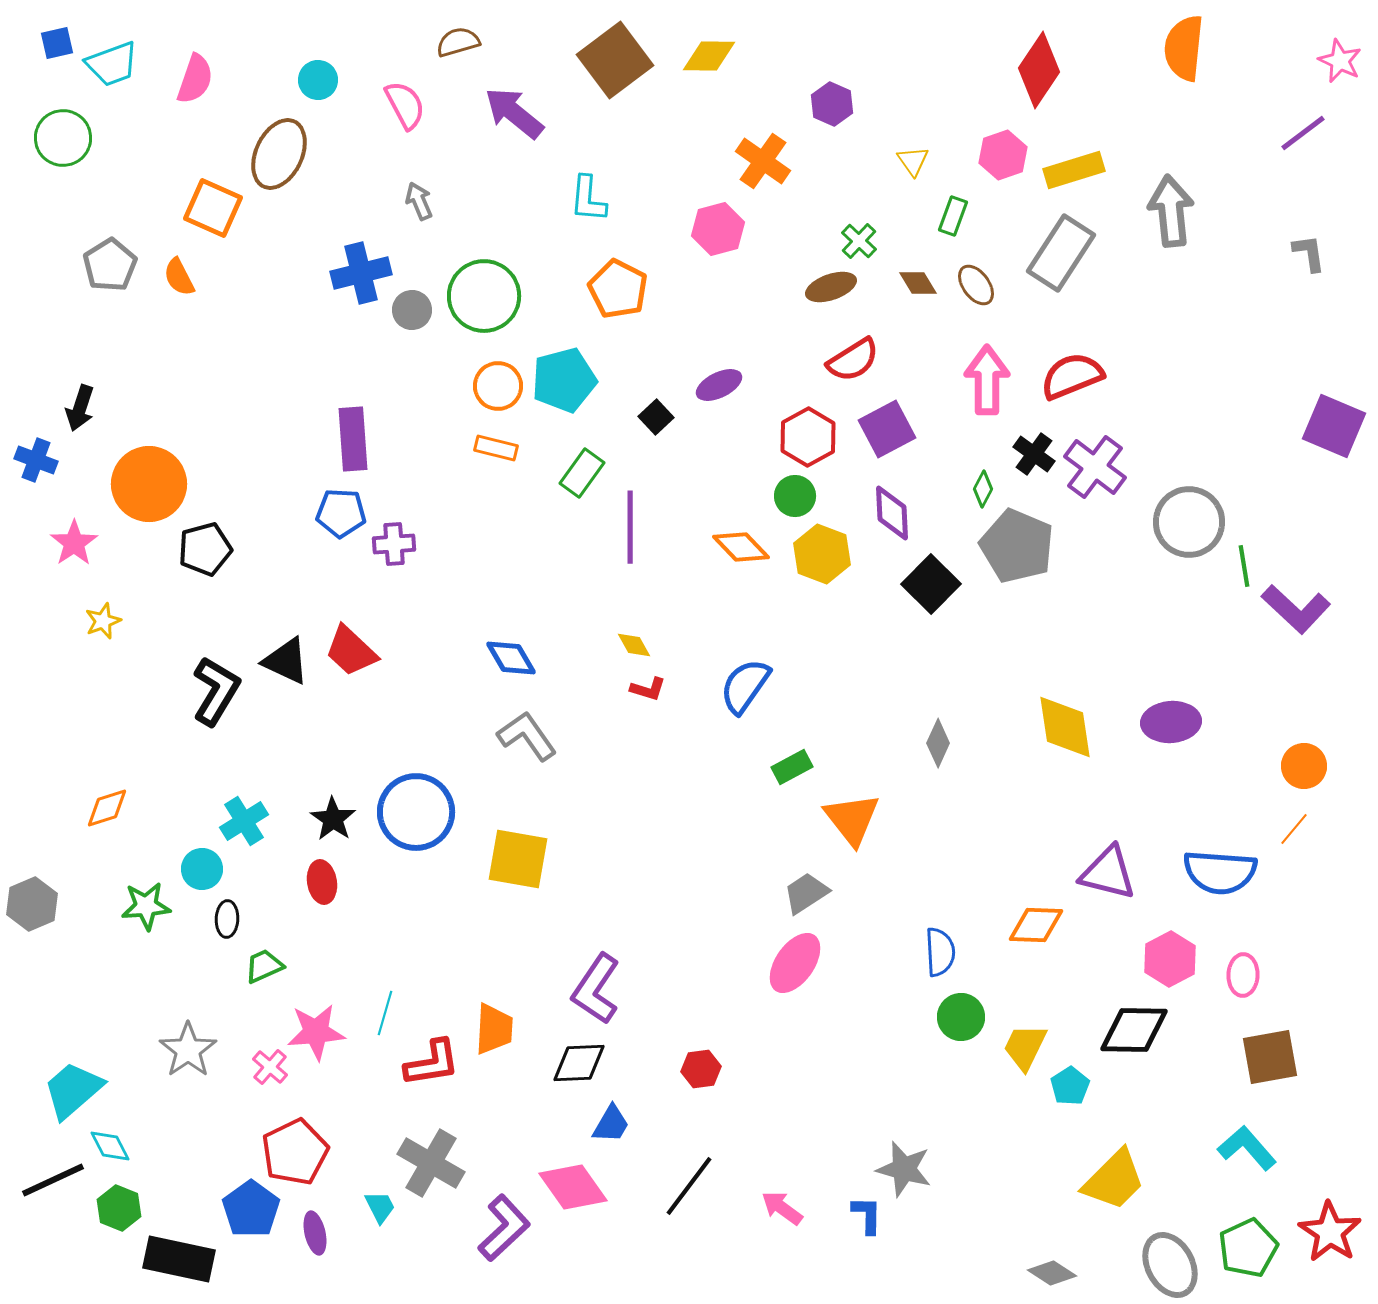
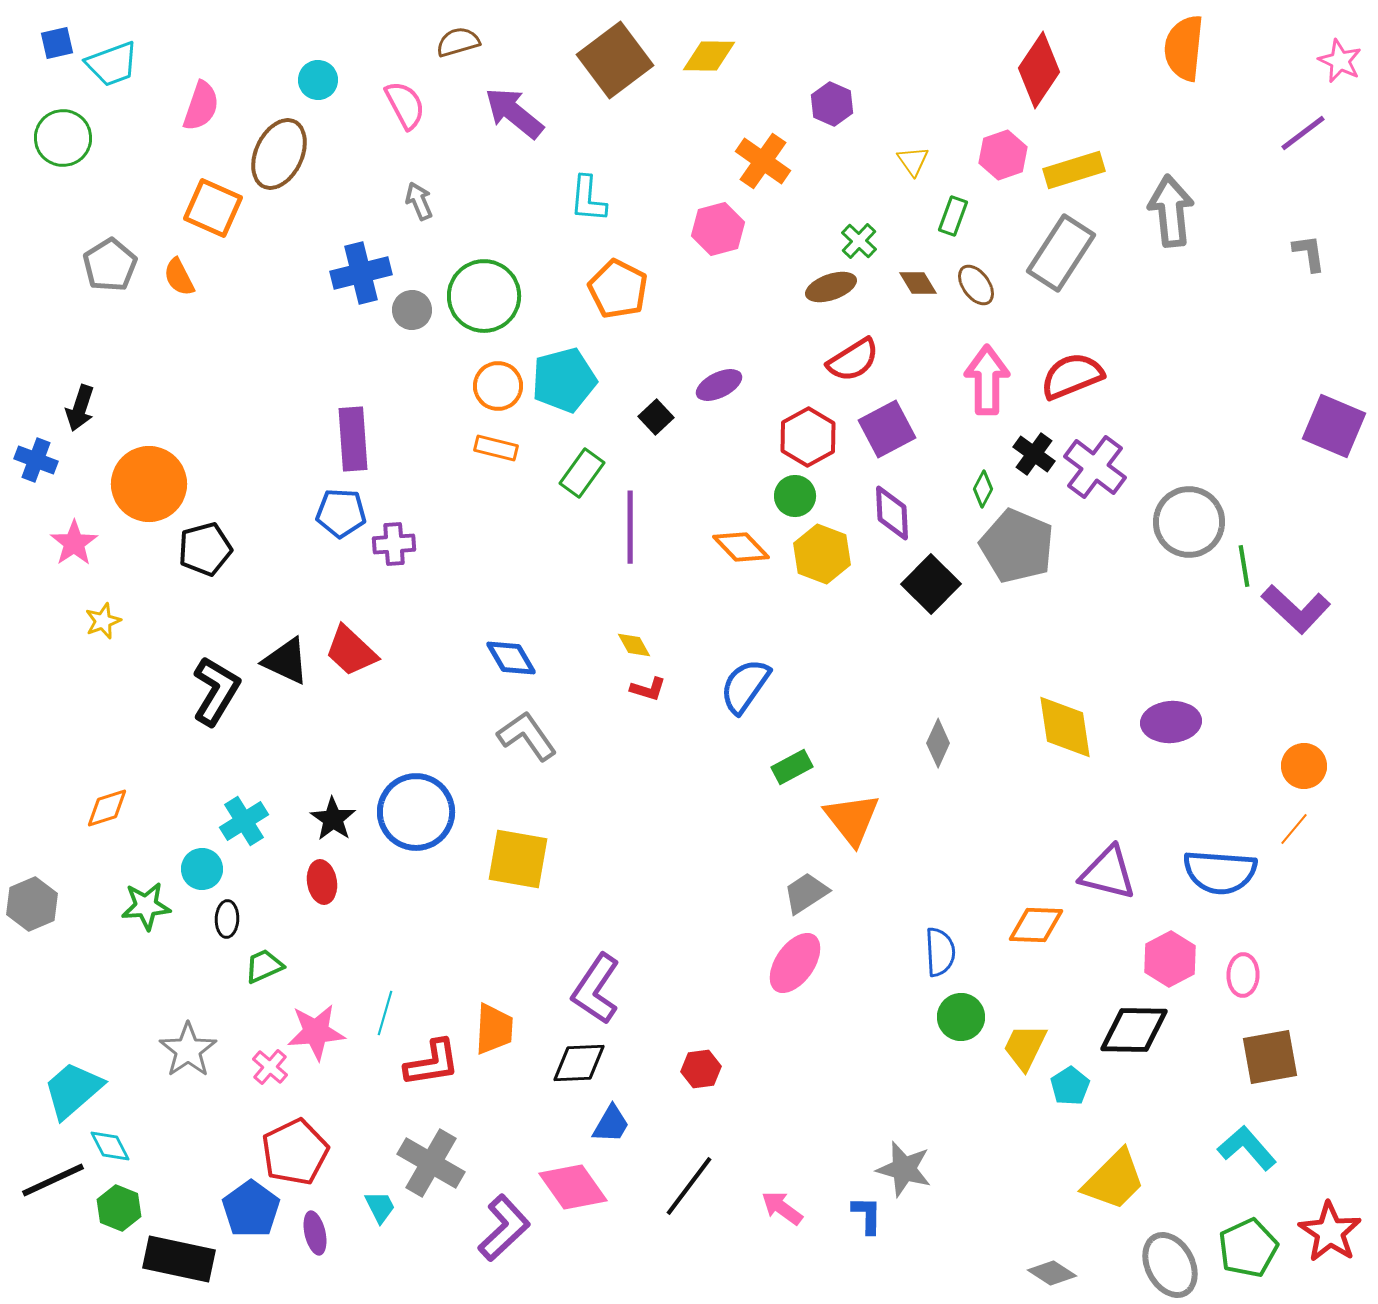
pink semicircle at (195, 79): moved 6 px right, 27 px down
